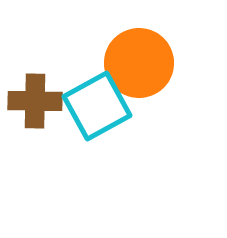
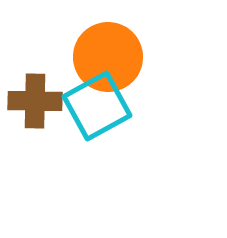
orange circle: moved 31 px left, 6 px up
